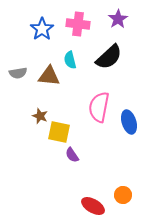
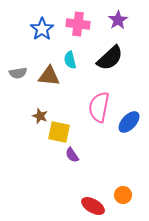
purple star: moved 1 px down
black semicircle: moved 1 px right, 1 px down
blue ellipse: rotated 60 degrees clockwise
